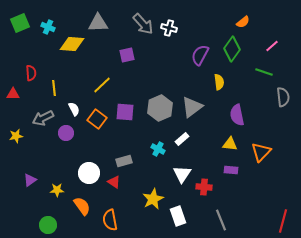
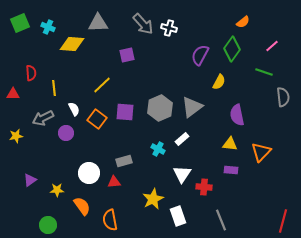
yellow semicircle at (219, 82): rotated 35 degrees clockwise
red triangle at (114, 182): rotated 40 degrees counterclockwise
